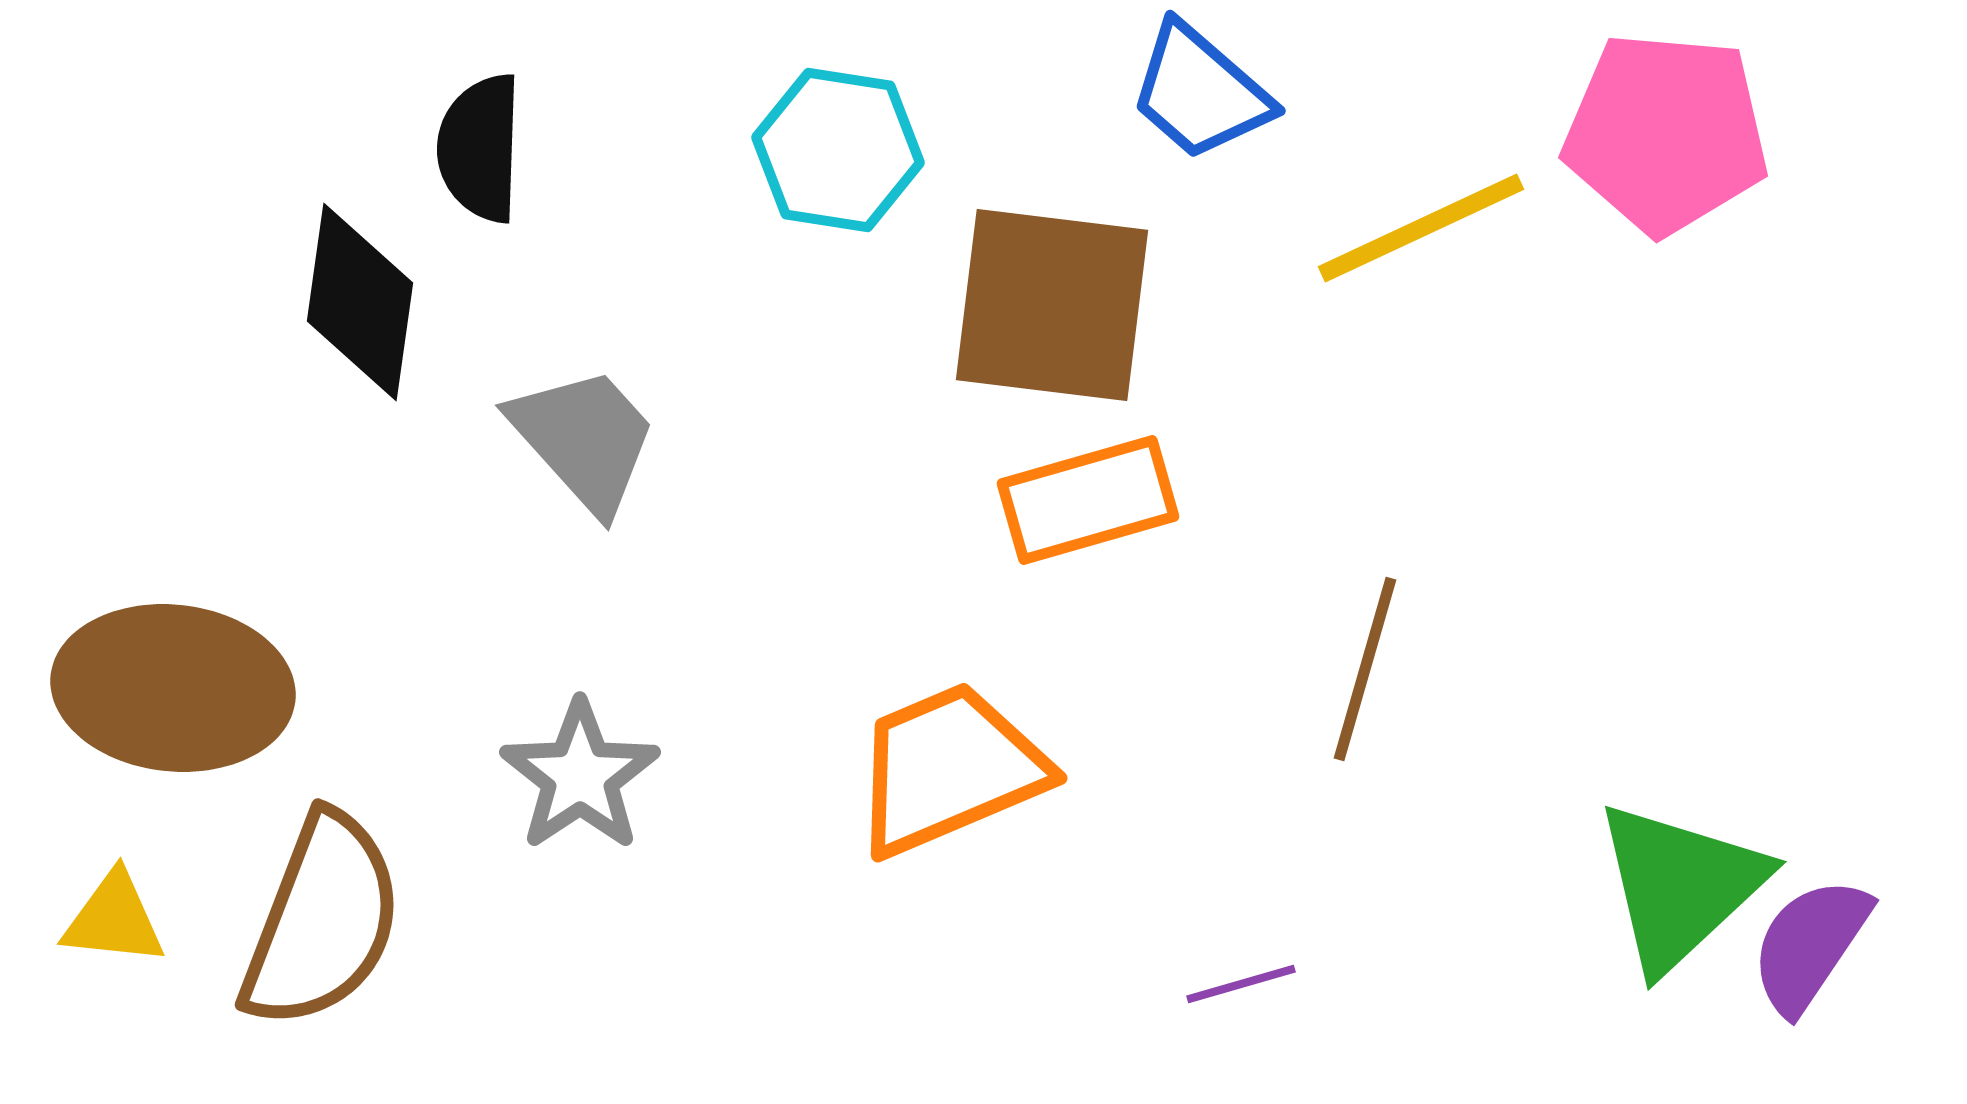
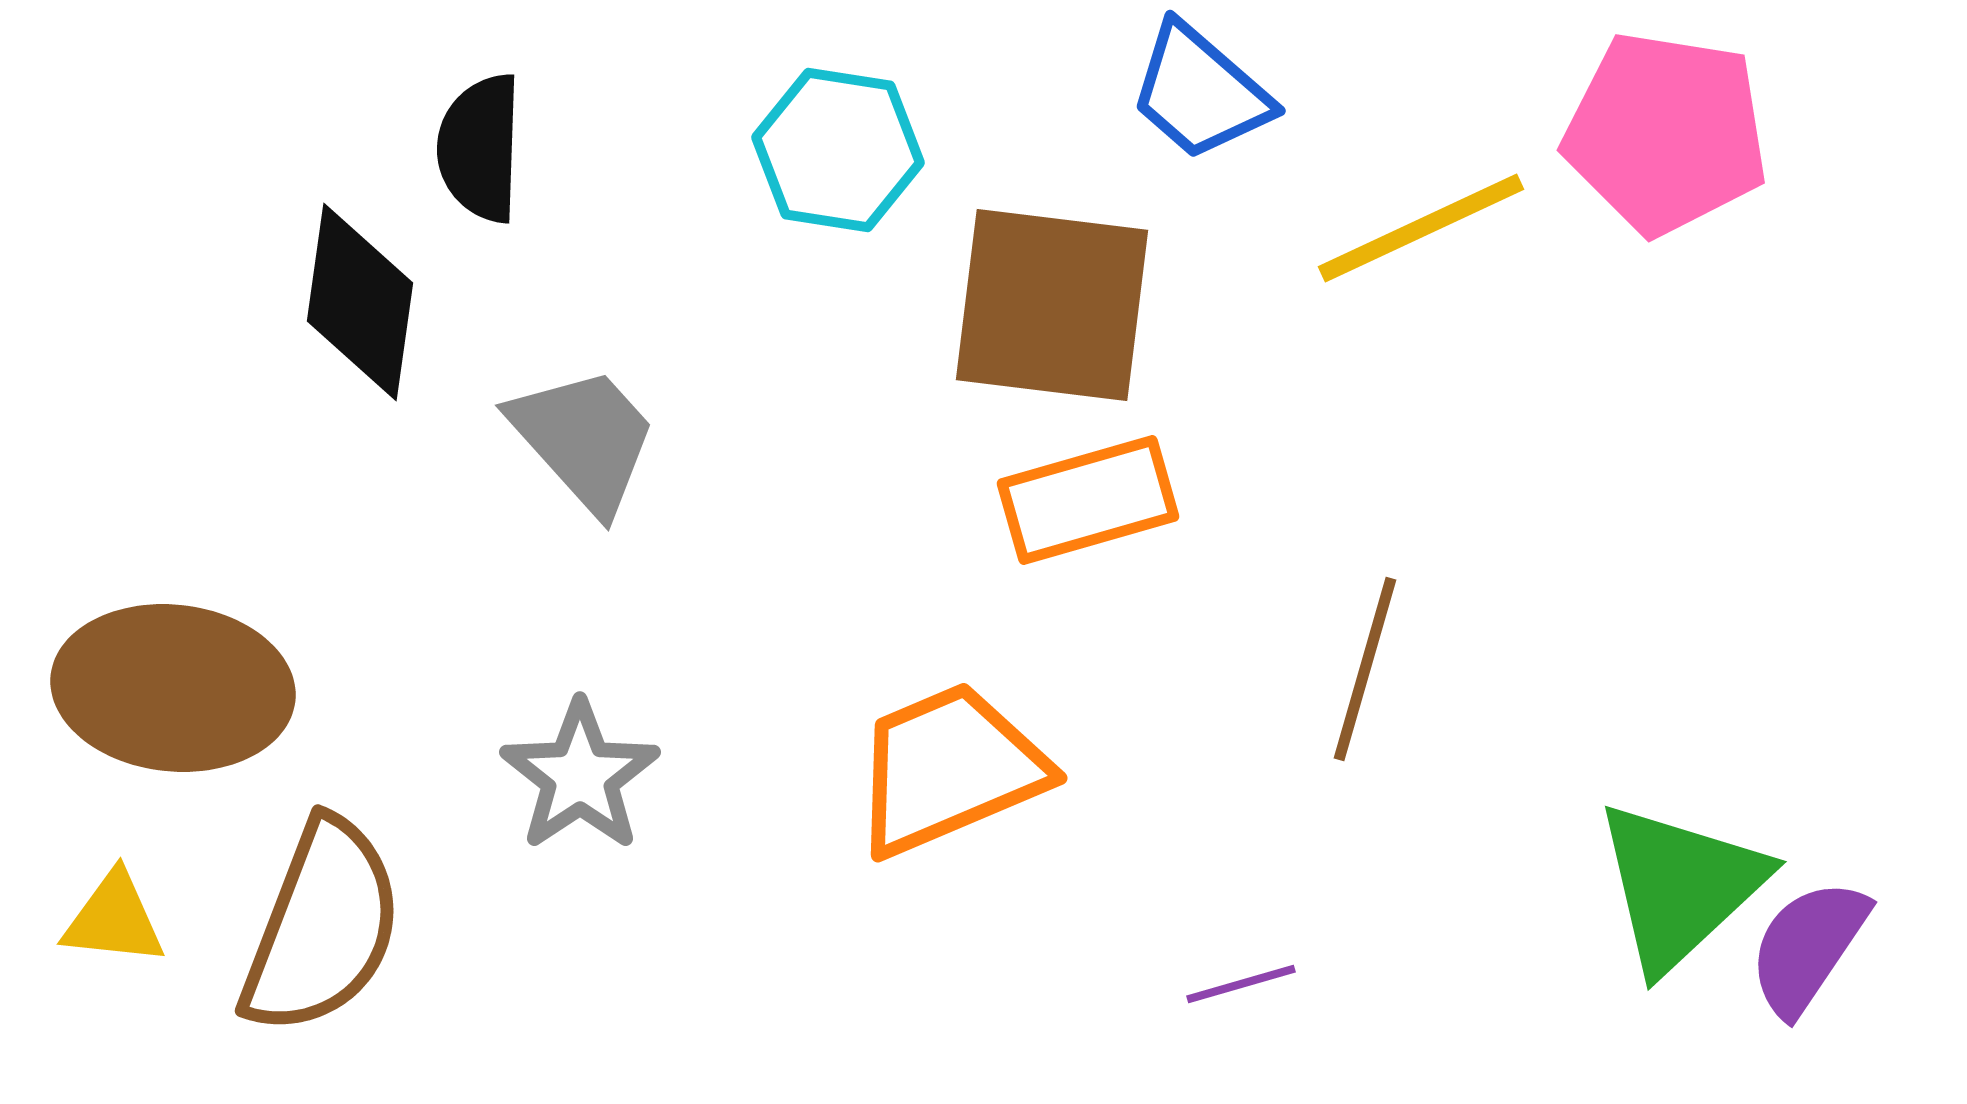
pink pentagon: rotated 4 degrees clockwise
brown semicircle: moved 6 px down
purple semicircle: moved 2 px left, 2 px down
